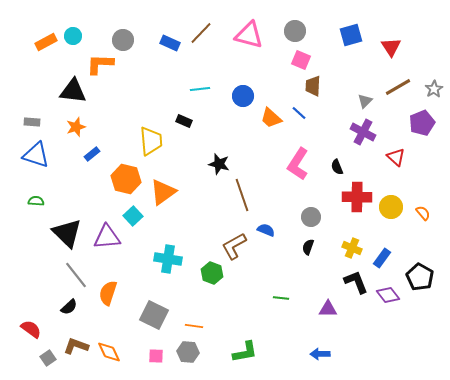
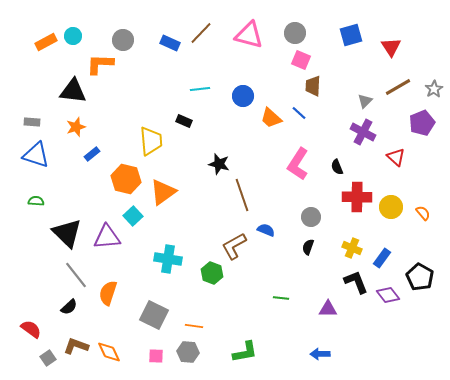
gray circle at (295, 31): moved 2 px down
